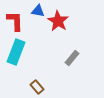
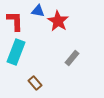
brown rectangle: moved 2 px left, 4 px up
